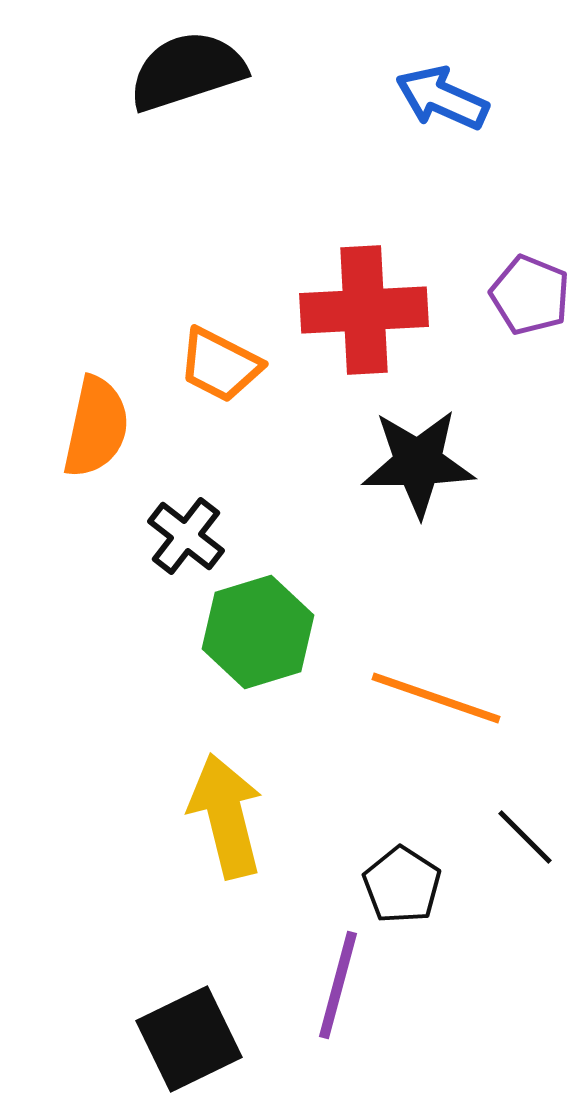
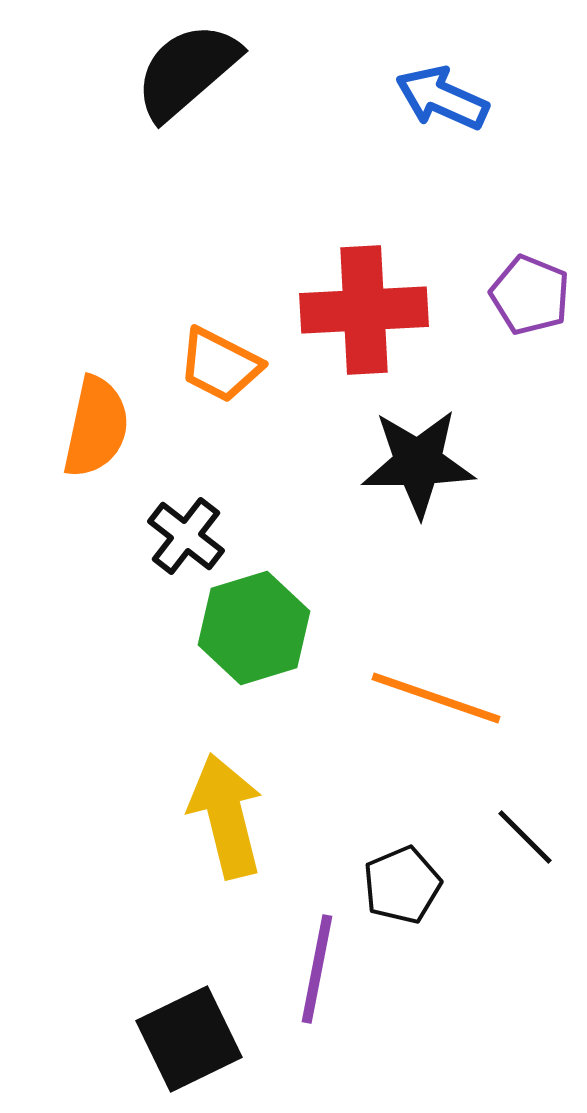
black semicircle: rotated 23 degrees counterclockwise
green hexagon: moved 4 px left, 4 px up
black pentagon: rotated 16 degrees clockwise
purple line: moved 21 px left, 16 px up; rotated 4 degrees counterclockwise
